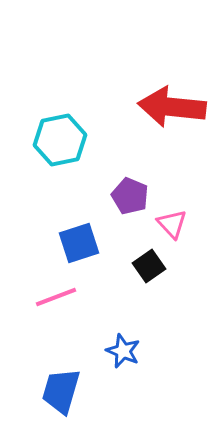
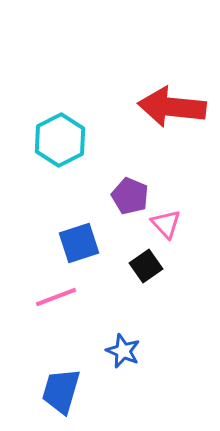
cyan hexagon: rotated 15 degrees counterclockwise
pink triangle: moved 6 px left
black square: moved 3 px left
